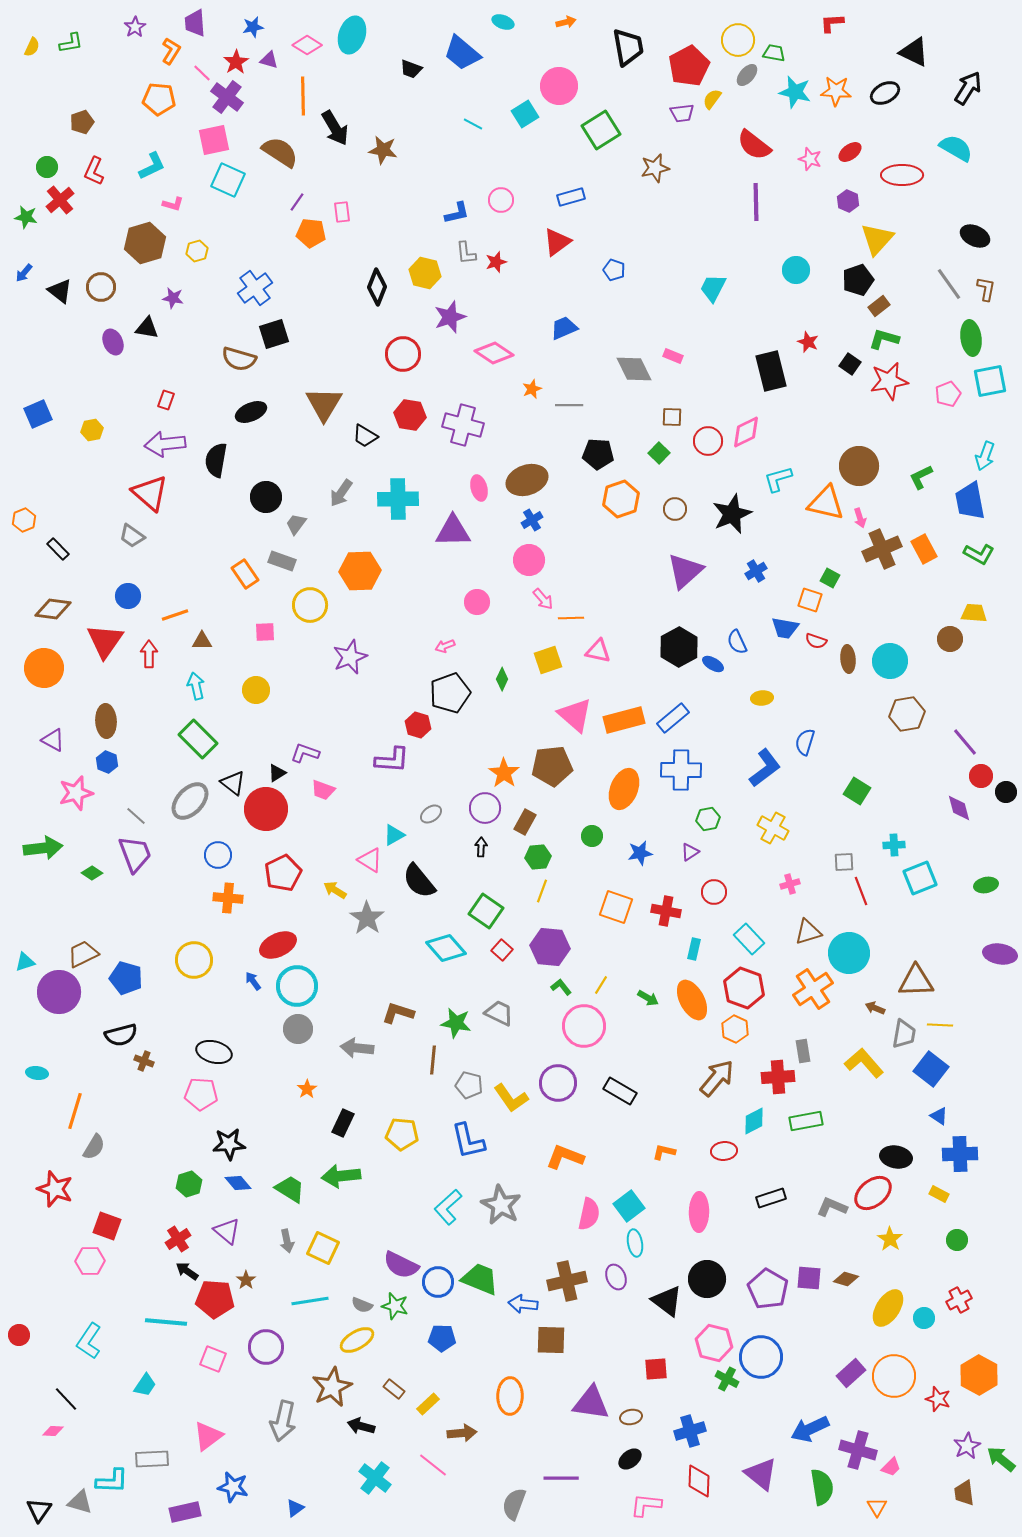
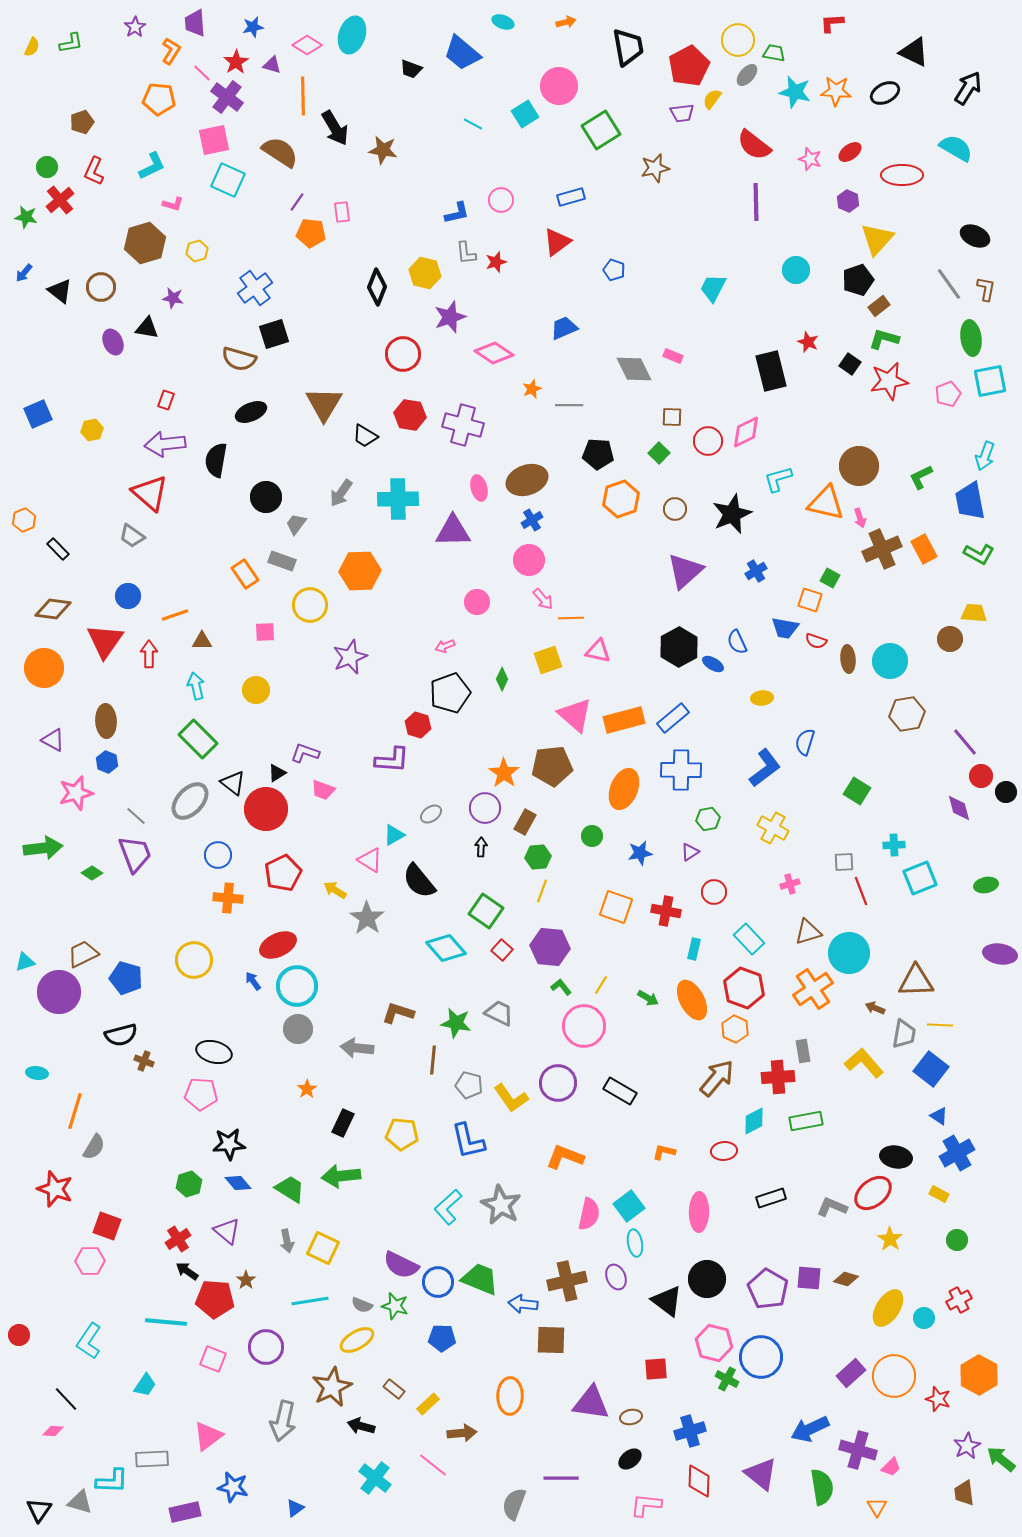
purple triangle at (269, 60): moved 3 px right, 5 px down
blue cross at (960, 1154): moved 3 px left, 1 px up; rotated 28 degrees counterclockwise
